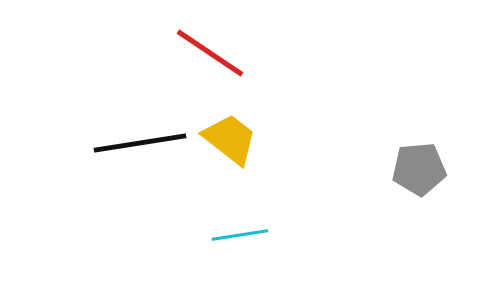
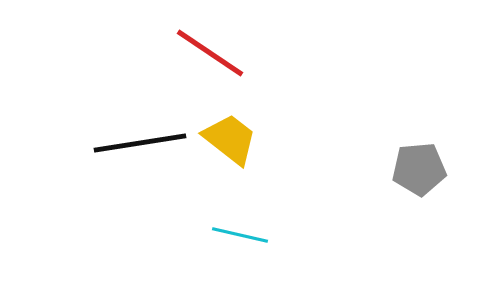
cyan line: rotated 22 degrees clockwise
